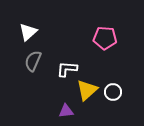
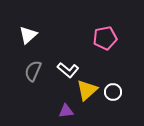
white triangle: moved 3 px down
pink pentagon: rotated 15 degrees counterclockwise
gray semicircle: moved 10 px down
white L-shape: moved 1 px right, 1 px down; rotated 145 degrees counterclockwise
